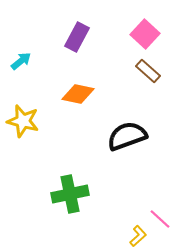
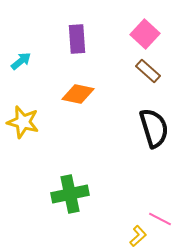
purple rectangle: moved 2 px down; rotated 32 degrees counterclockwise
yellow star: moved 1 px down
black semicircle: moved 27 px right, 8 px up; rotated 93 degrees clockwise
pink line: rotated 15 degrees counterclockwise
